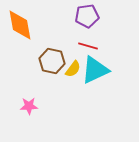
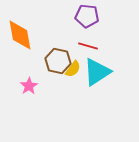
purple pentagon: rotated 15 degrees clockwise
orange diamond: moved 10 px down
brown hexagon: moved 6 px right
cyan triangle: moved 2 px right, 2 px down; rotated 8 degrees counterclockwise
pink star: moved 20 px up; rotated 30 degrees counterclockwise
